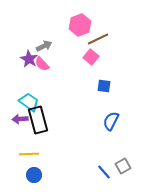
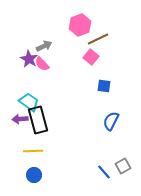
yellow line: moved 4 px right, 3 px up
